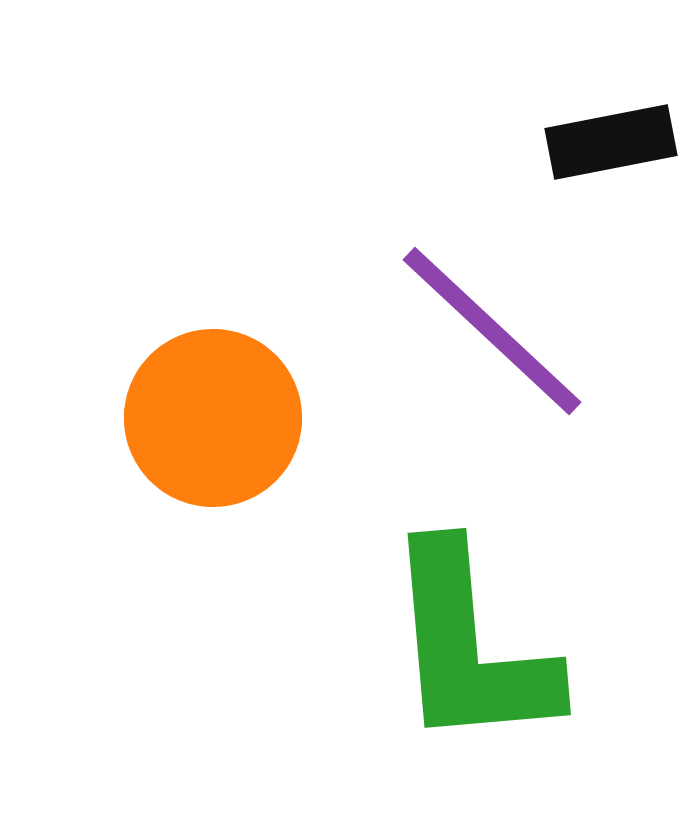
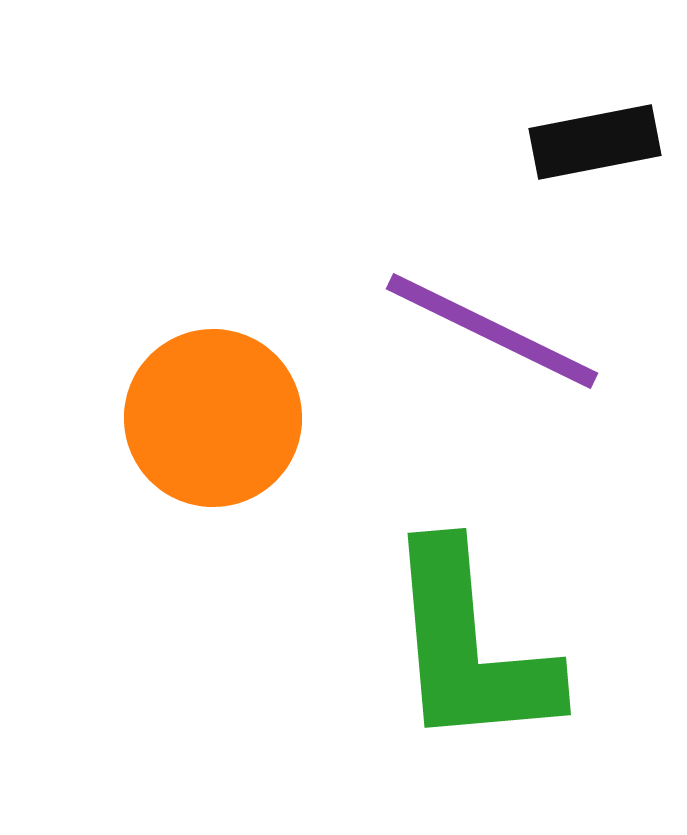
black rectangle: moved 16 px left
purple line: rotated 17 degrees counterclockwise
